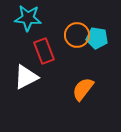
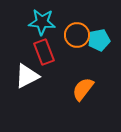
cyan star: moved 14 px right, 4 px down
cyan pentagon: moved 2 px right, 2 px down; rotated 20 degrees counterclockwise
red rectangle: moved 1 px down
white triangle: moved 1 px right, 1 px up
